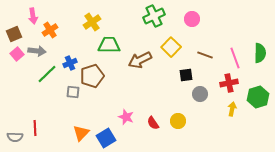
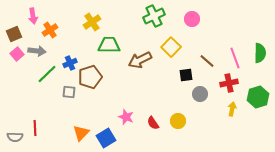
brown line: moved 2 px right, 6 px down; rotated 21 degrees clockwise
brown pentagon: moved 2 px left, 1 px down
gray square: moved 4 px left
